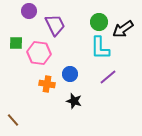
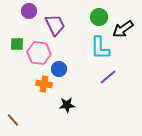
green circle: moved 5 px up
green square: moved 1 px right, 1 px down
blue circle: moved 11 px left, 5 px up
orange cross: moved 3 px left
black star: moved 7 px left, 4 px down; rotated 21 degrees counterclockwise
